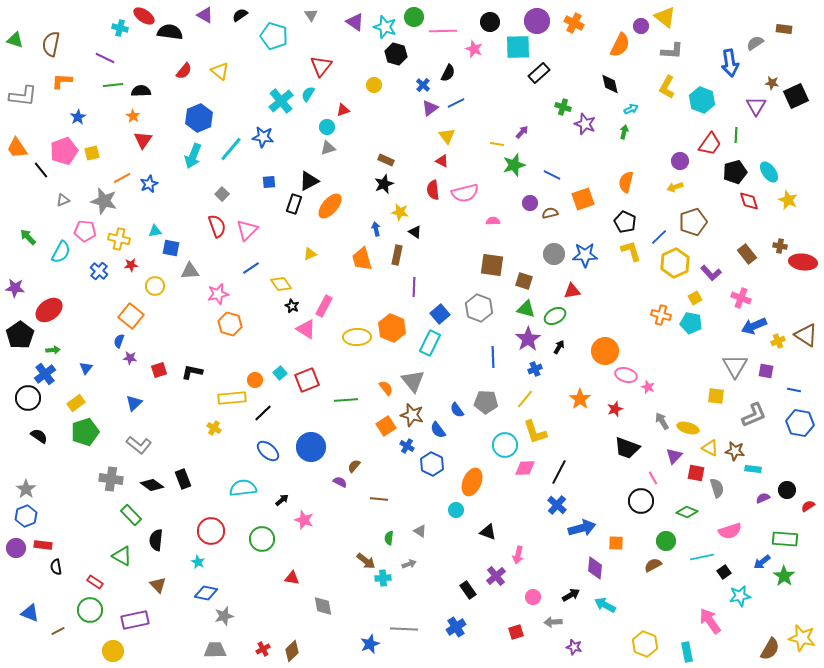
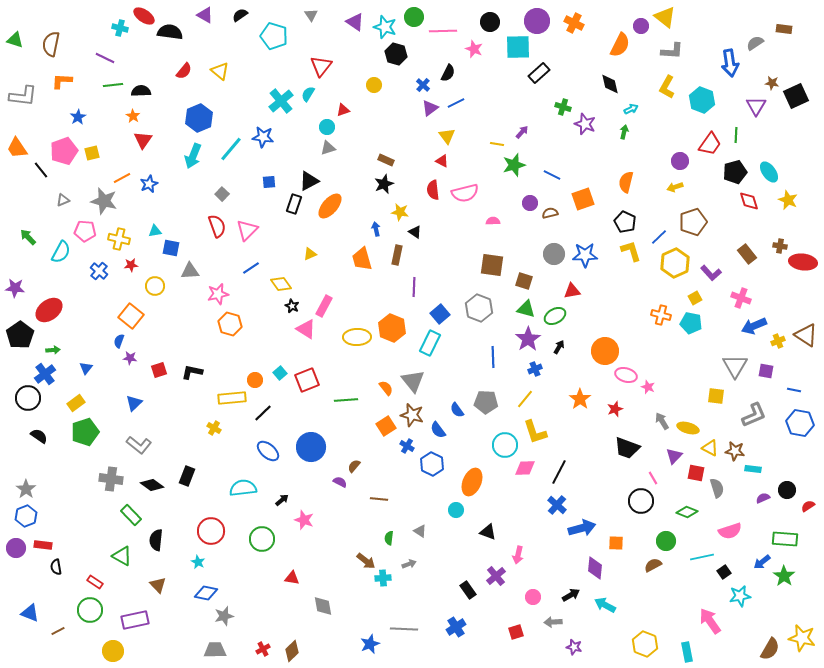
black rectangle at (183, 479): moved 4 px right, 3 px up; rotated 42 degrees clockwise
